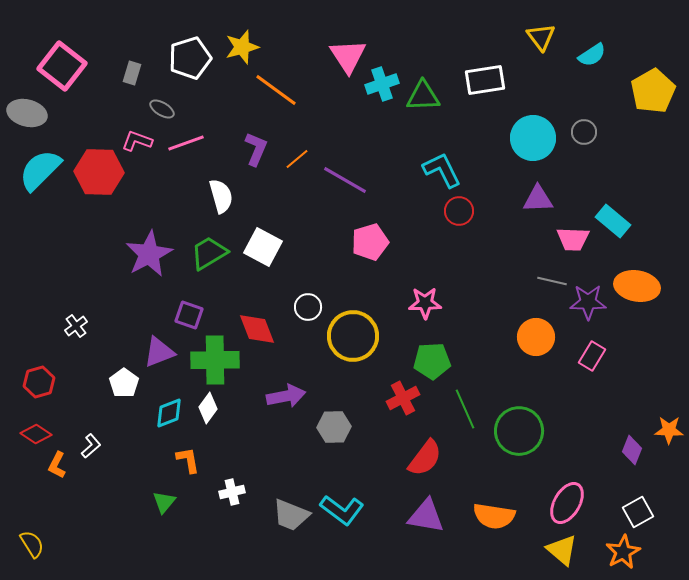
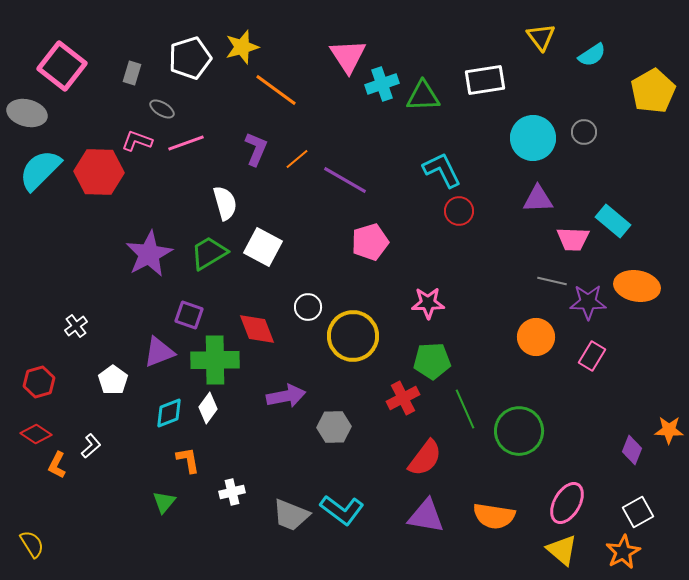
white semicircle at (221, 196): moved 4 px right, 7 px down
pink star at (425, 303): moved 3 px right
white pentagon at (124, 383): moved 11 px left, 3 px up
